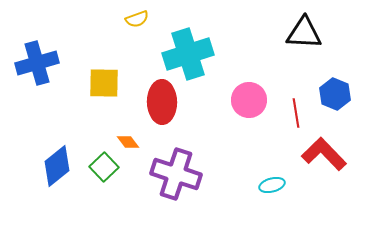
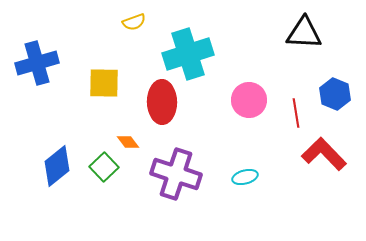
yellow semicircle: moved 3 px left, 3 px down
cyan ellipse: moved 27 px left, 8 px up
